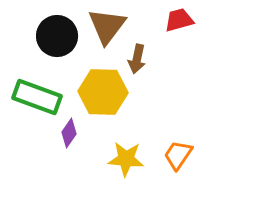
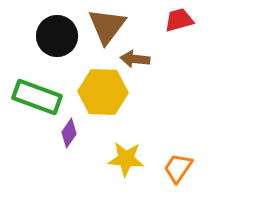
brown arrow: moved 2 px left; rotated 84 degrees clockwise
orange trapezoid: moved 13 px down
